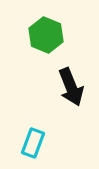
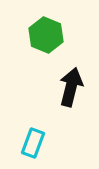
black arrow: rotated 144 degrees counterclockwise
